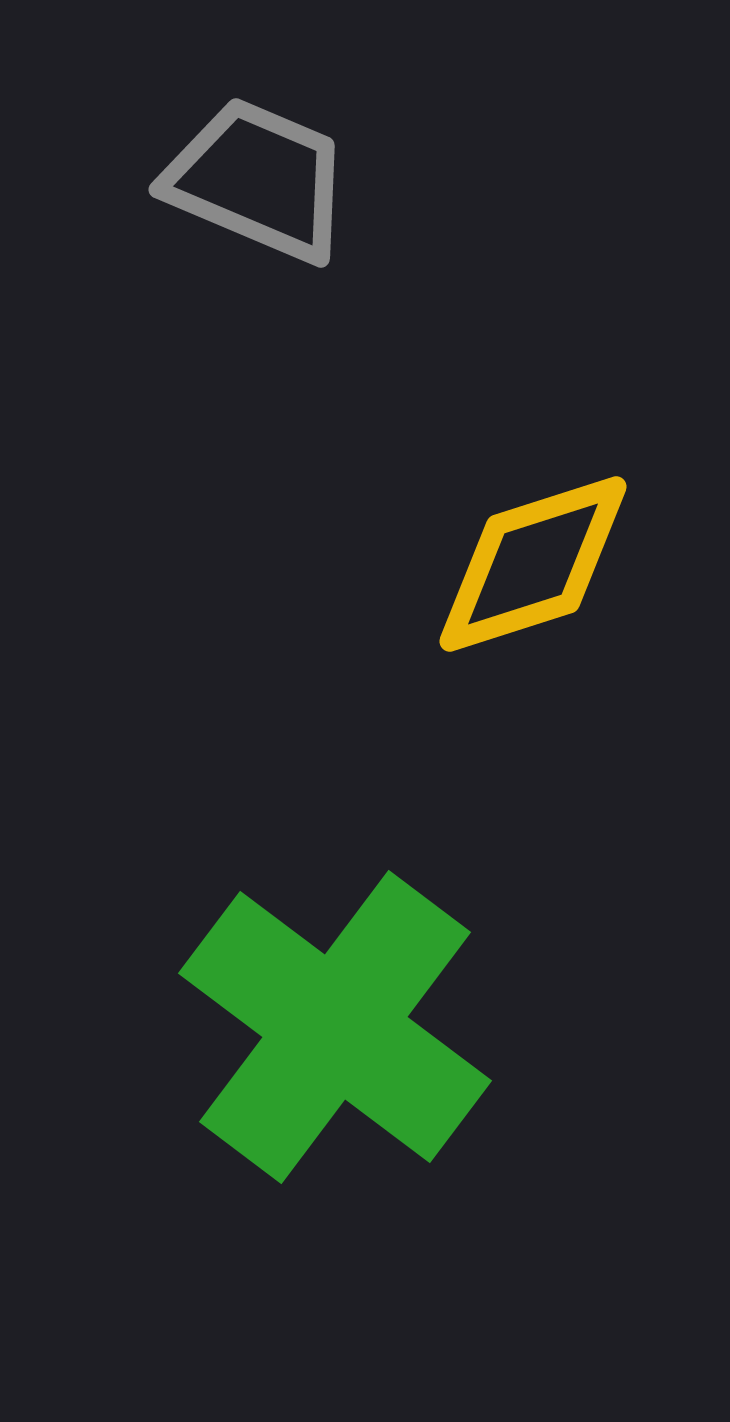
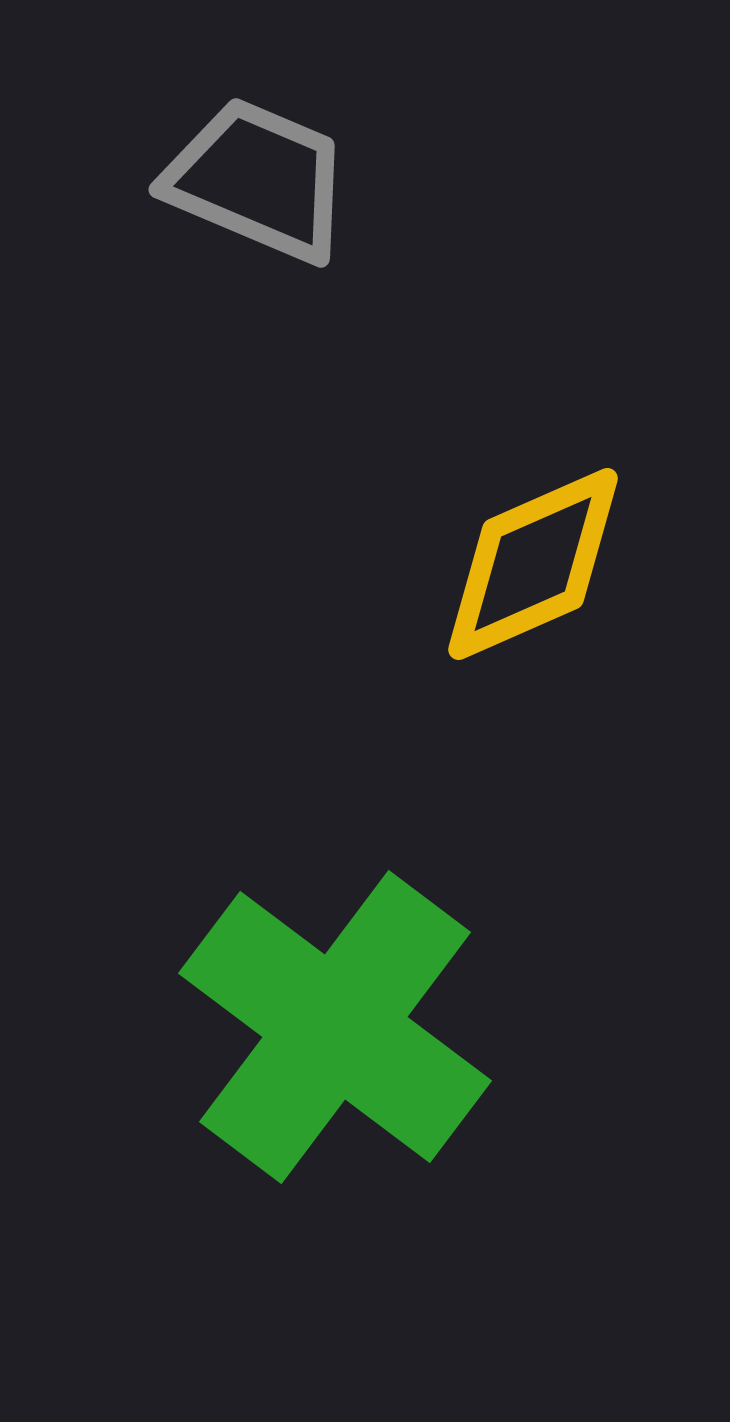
yellow diamond: rotated 6 degrees counterclockwise
